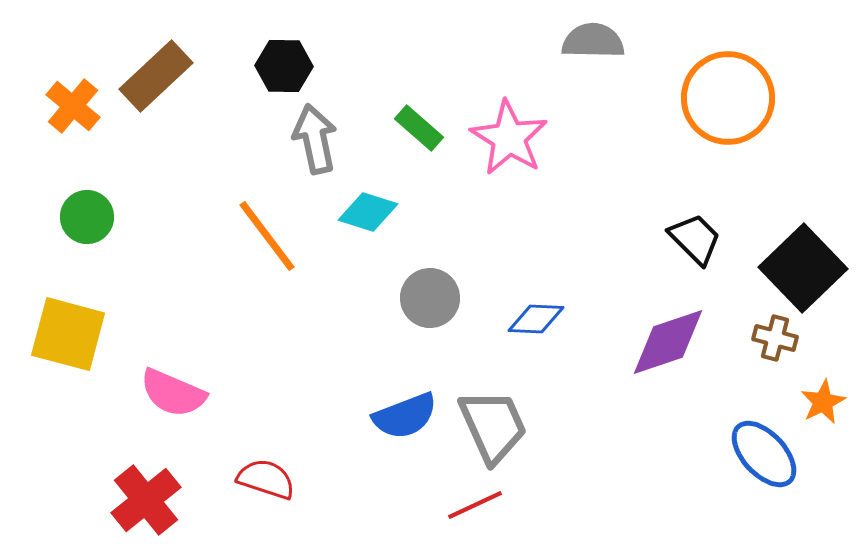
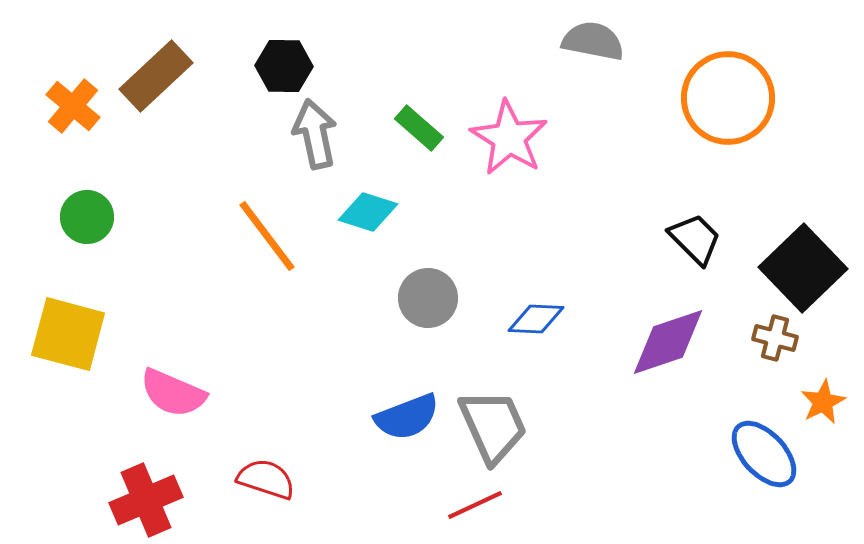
gray semicircle: rotated 10 degrees clockwise
gray arrow: moved 5 px up
gray circle: moved 2 px left
blue semicircle: moved 2 px right, 1 px down
red cross: rotated 16 degrees clockwise
